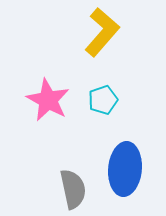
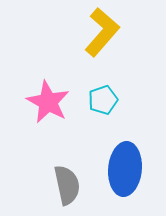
pink star: moved 2 px down
gray semicircle: moved 6 px left, 4 px up
